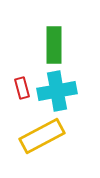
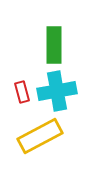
red rectangle: moved 4 px down
yellow rectangle: moved 2 px left
